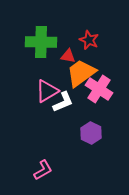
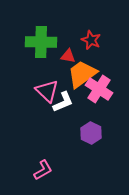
red star: moved 2 px right
orange trapezoid: moved 1 px right, 1 px down
pink triangle: rotated 45 degrees counterclockwise
